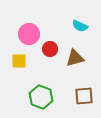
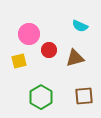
red circle: moved 1 px left, 1 px down
yellow square: rotated 14 degrees counterclockwise
green hexagon: rotated 10 degrees clockwise
